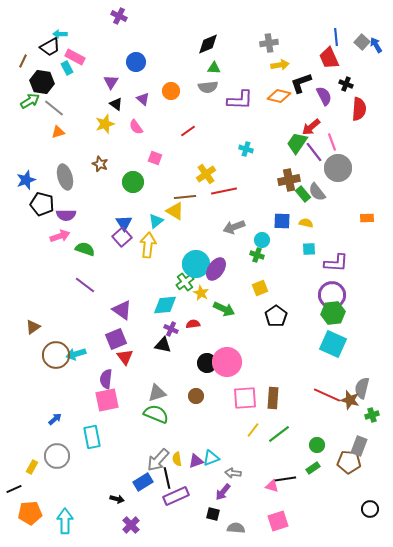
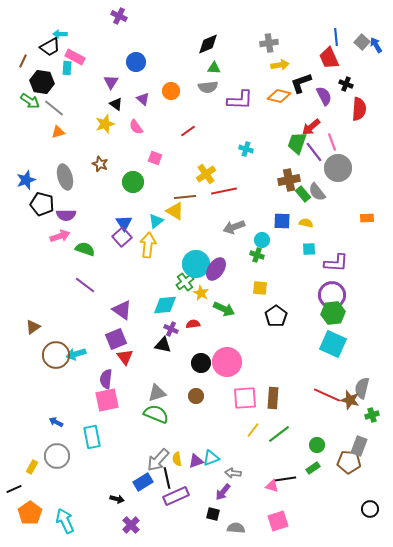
cyan rectangle at (67, 68): rotated 32 degrees clockwise
green arrow at (30, 101): rotated 66 degrees clockwise
green trapezoid at (297, 143): rotated 15 degrees counterclockwise
yellow square at (260, 288): rotated 28 degrees clockwise
black circle at (207, 363): moved 6 px left
blue arrow at (55, 419): moved 1 px right, 3 px down; rotated 112 degrees counterclockwise
orange pentagon at (30, 513): rotated 30 degrees counterclockwise
cyan arrow at (65, 521): rotated 25 degrees counterclockwise
